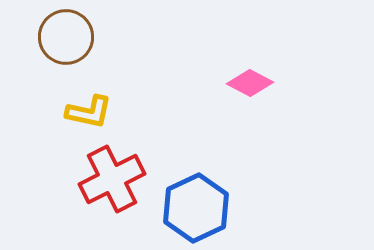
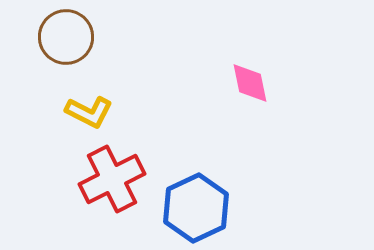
pink diamond: rotated 51 degrees clockwise
yellow L-shape: rotated 15 degrees clockwise
